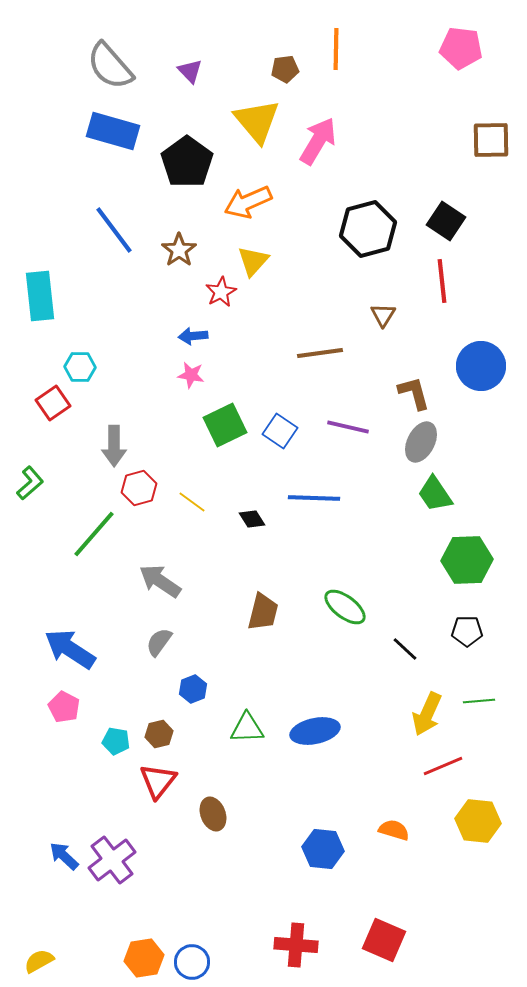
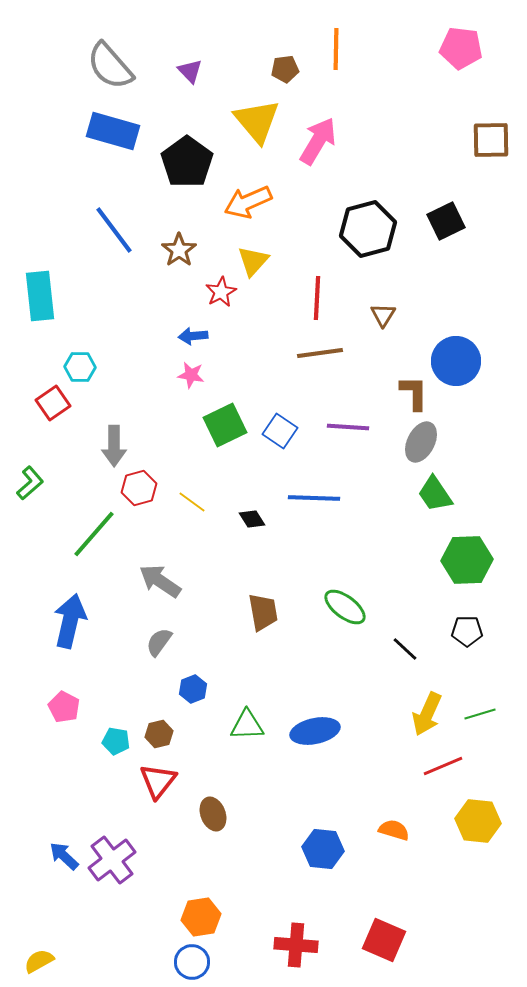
black square at (446, 221): rotated 30 degrees clockwise
red line at (442, 281): moved 125 px left, 17 px down; rotated 9 degrees clockwise
blue circle at (481, 366): moved 25 px left, 5 px up
brown L-shape at (414, 393): rotated 15 degrees clockwise
purple line at (348, 427): rotated 9 degrees counterclockwise
brown trapezoid at (263, 612): rotated 24 degrees counterclockwise
blue arrow at (70, 649): moved 28 px up; rotated 70 degrees clockwise
green line at (479, 701): moved 1 px right, 13 px down; rotated 12 degrees counterclockwise
green triangle at (247, 728): moved 3 px up
orange hexagon at (144, 958): moved 57 px right, 41 px up
